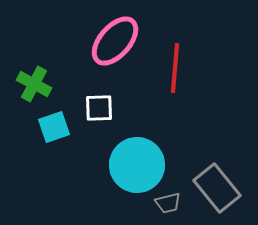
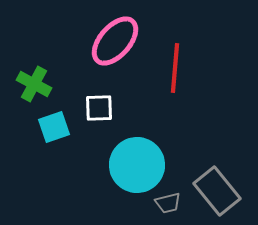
gray rectangle: moved 3 px down
